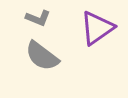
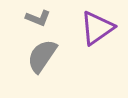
gray semicircle: rotated 87 degrees clockwise
